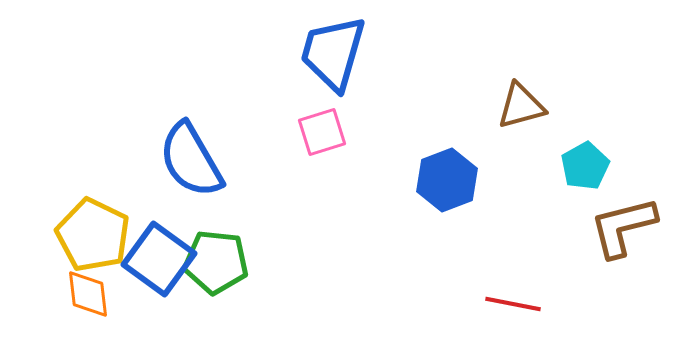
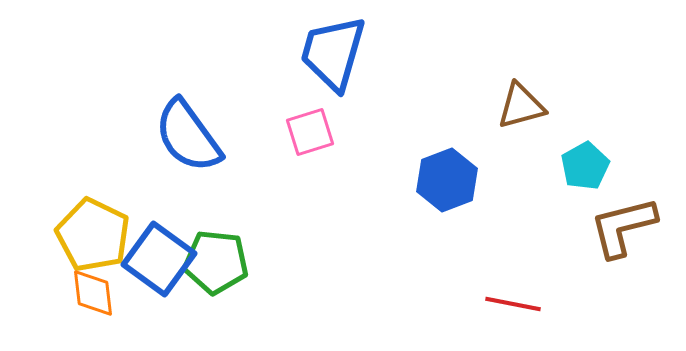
pink square: moved 12 px left
blue semicircle: moved 3 px left, 24 px up; rotated 6 degrees counterclockwise
orange diamond: moved 5 px right, 1 px up
